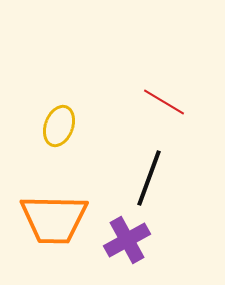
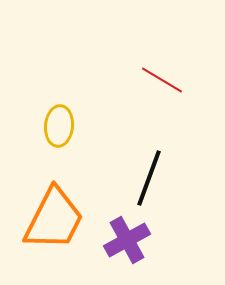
red line: moved 2 px left, 22 px up
yellow ellipse: rotated 15 degrees counterclockwise
orange trapezoid: rotated 64 degrees counterclockwise
